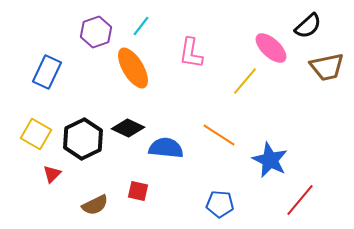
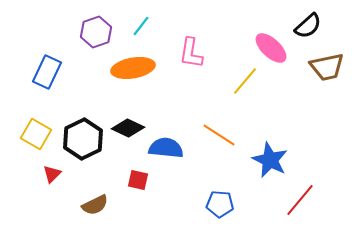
orange ellipse: rotated 69 degrees counterclockwise
red square: moved 11 px up
